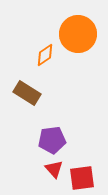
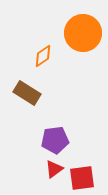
orange circle: moved 5 px right, 1 px up
orange diamond: moved 2 px left, 1 px down
purple pentagon: moved 3 px right
red triangle: rotated 36 degrees clockwise
